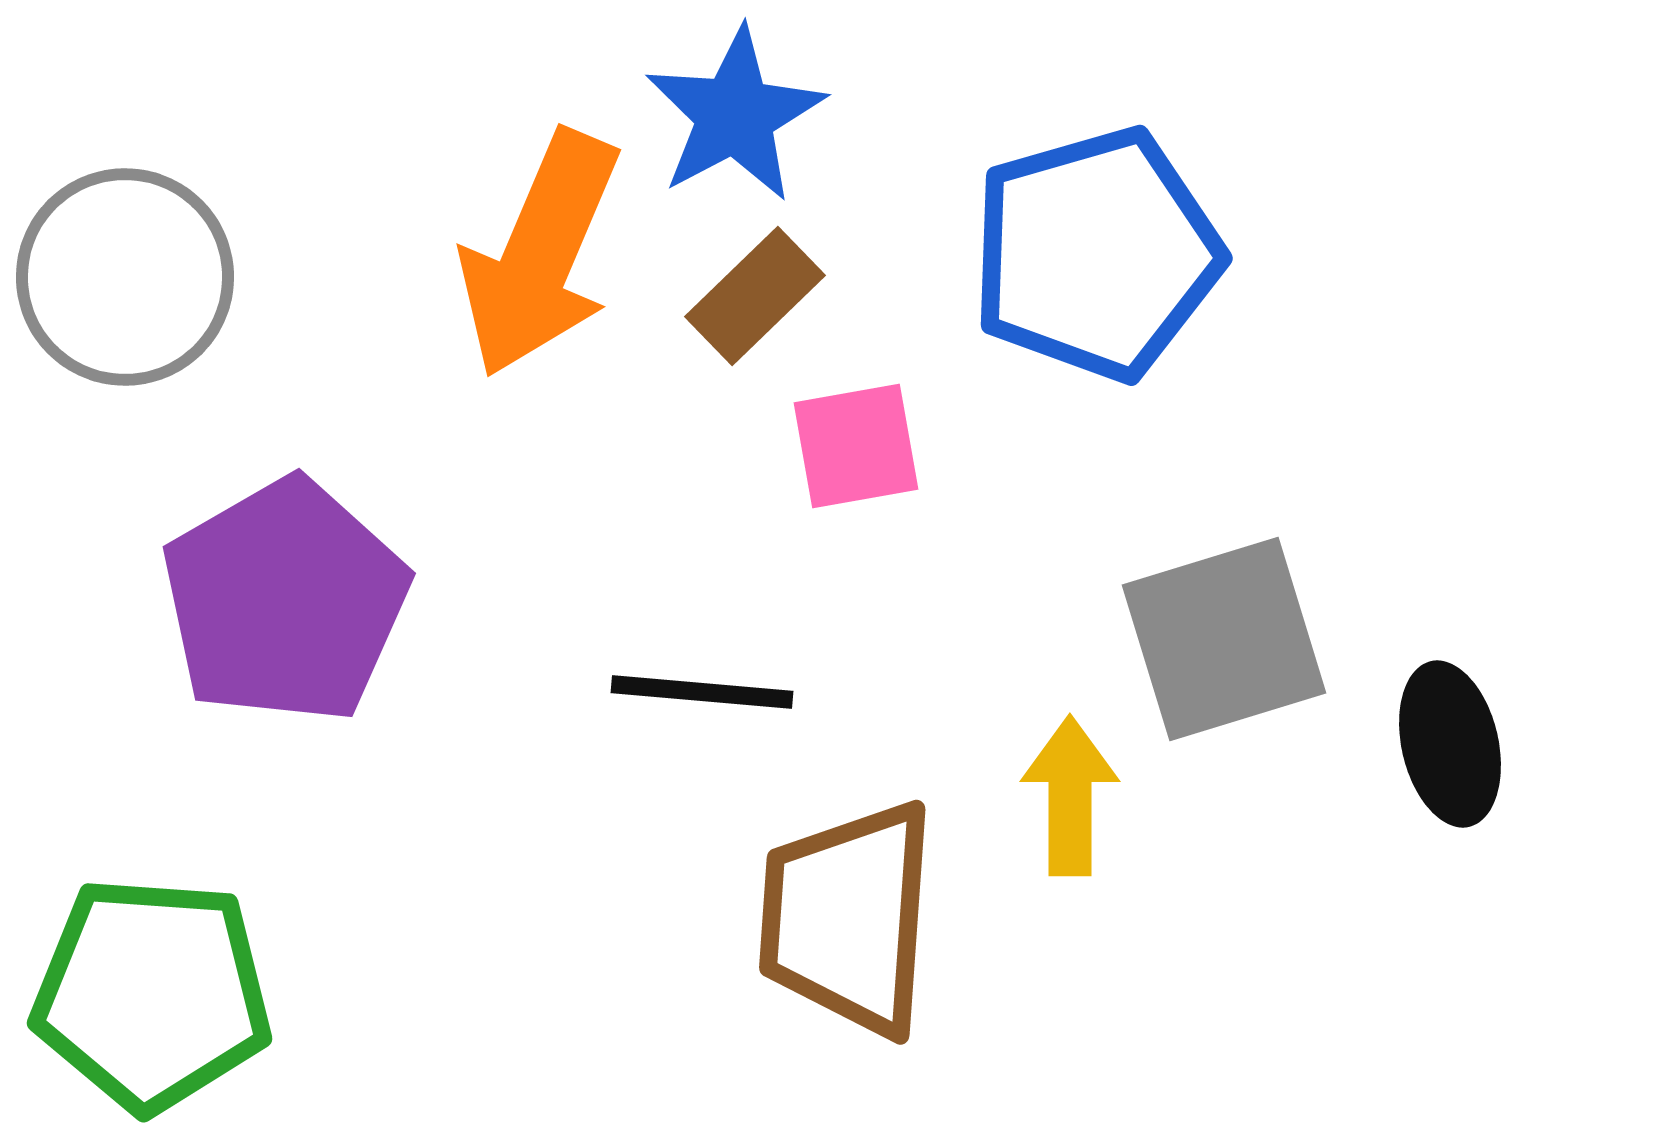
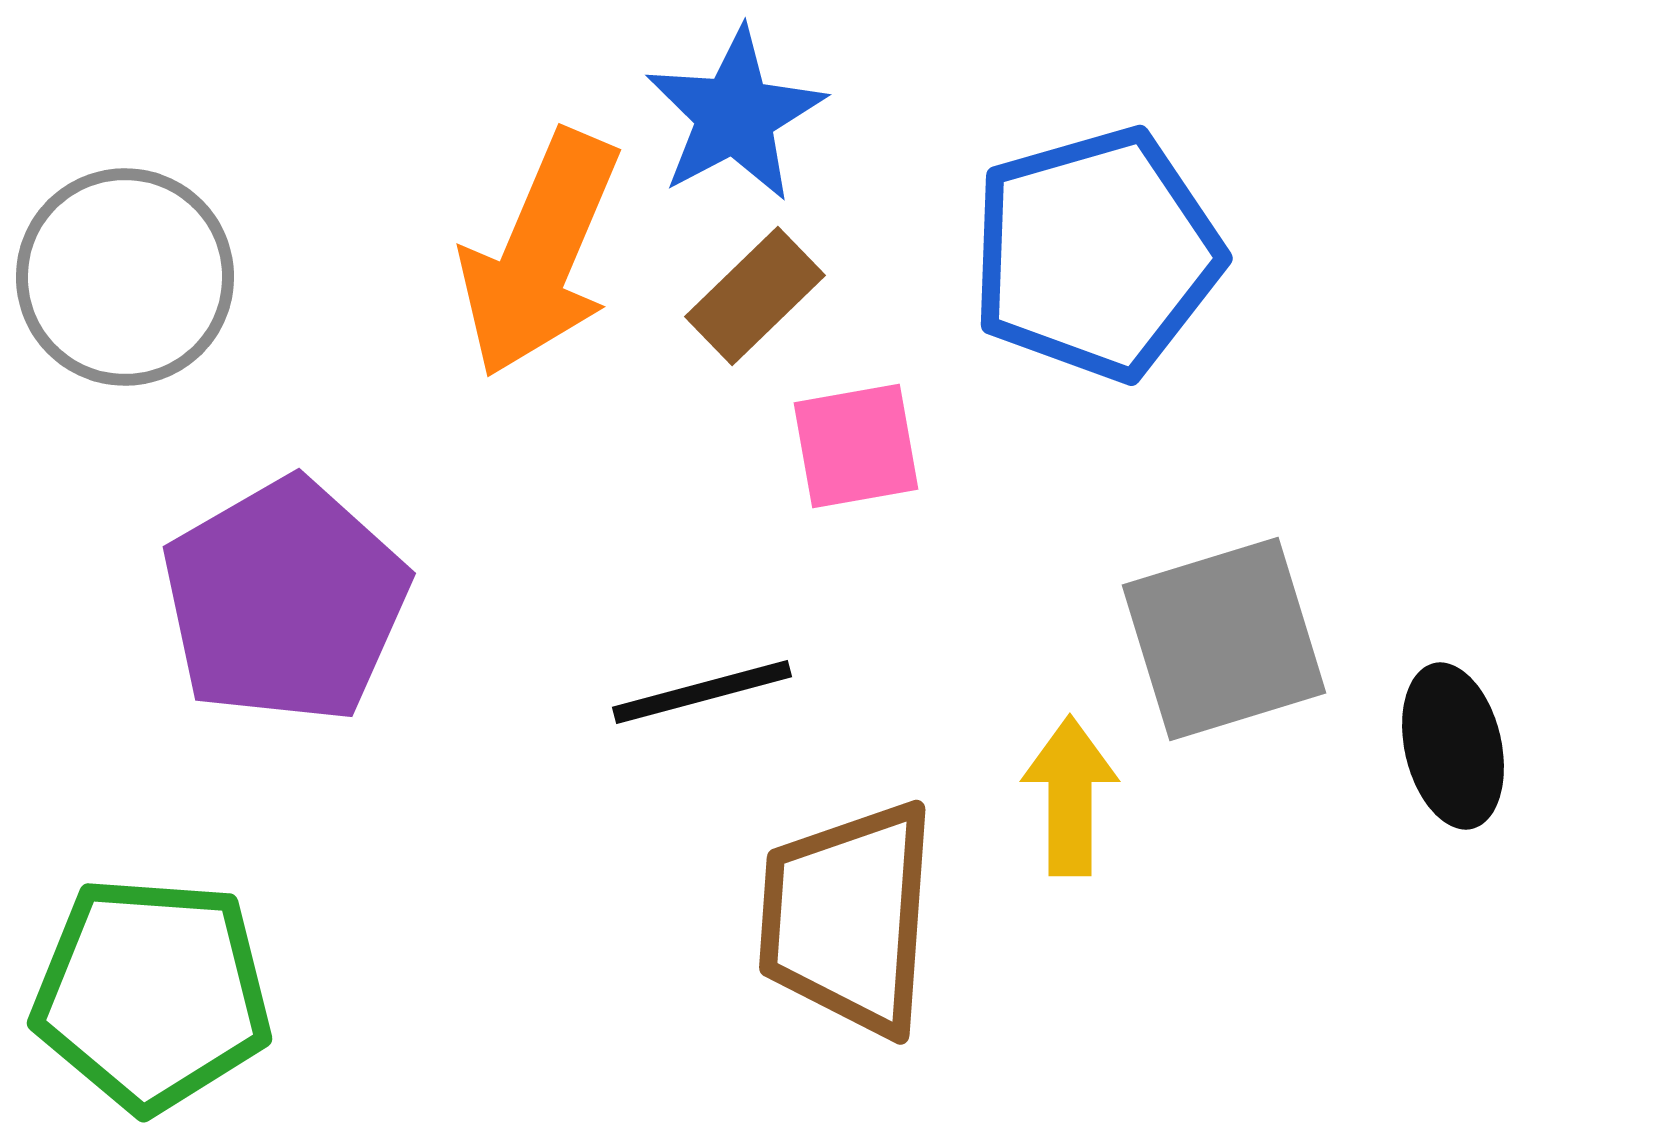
black line: rotated 20 degrees counterclockwise
black ellipse: moved 3 px right, 2 px down
